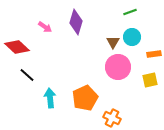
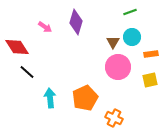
red diamond: rotated 15 degrees clockwise
orange rectangle: moved 3 px left
black line: moved 3 px up
orange cross: moved 2 px right
